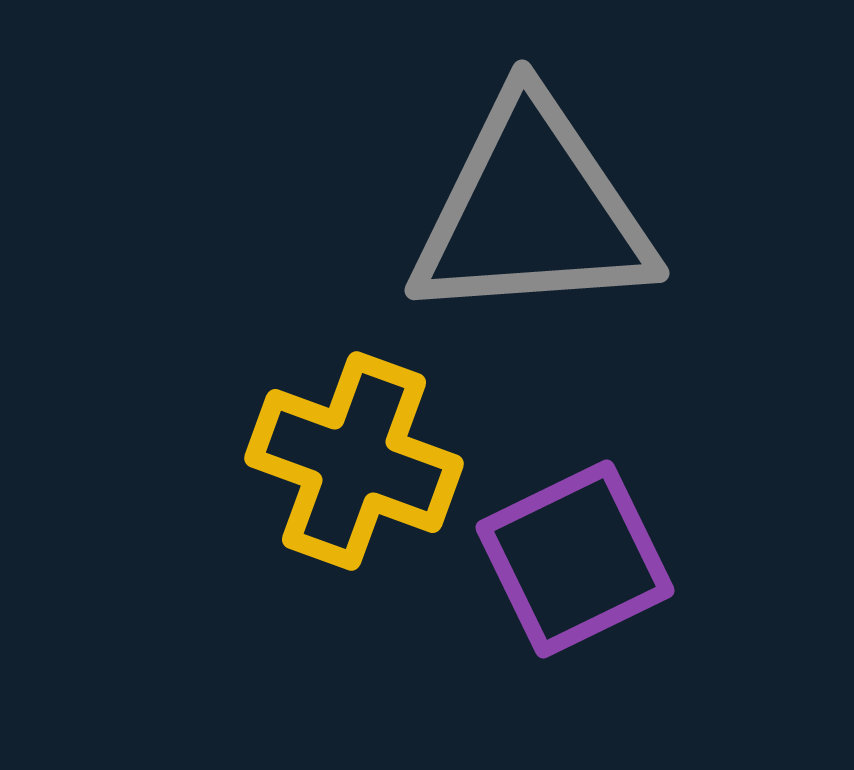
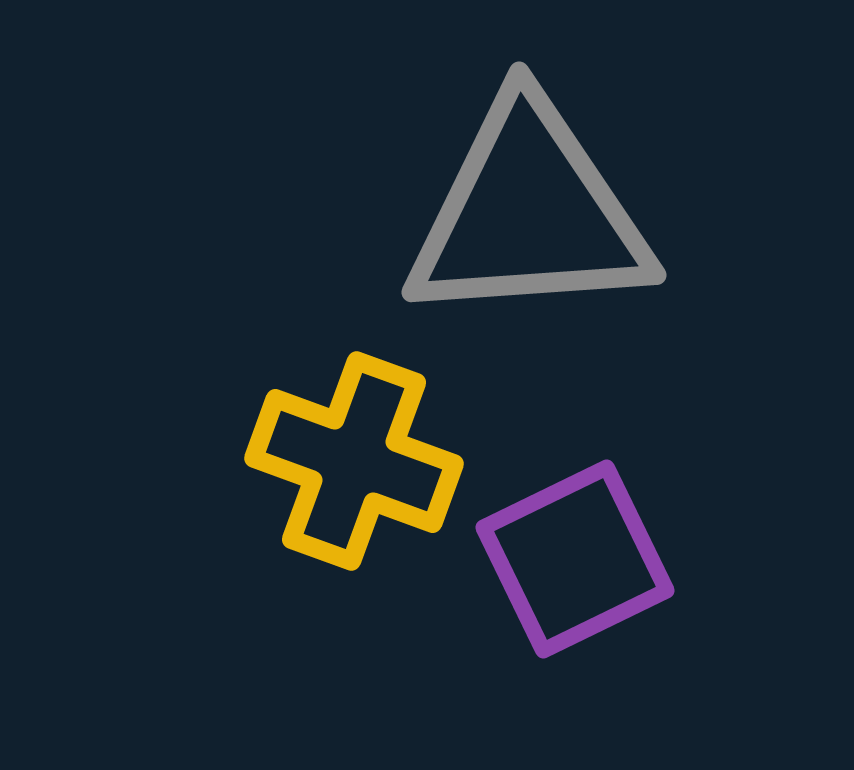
gray triangle: moved 3 px left, 2 px down
